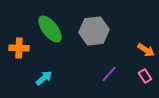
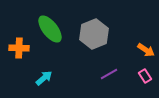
gray hexagon: moved 3 px down; rotated 16 degrees counterclockwise
purple line: rotated 18 degrees clockwise
